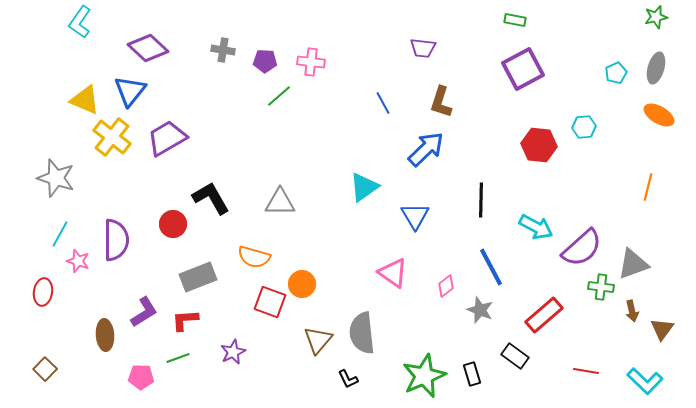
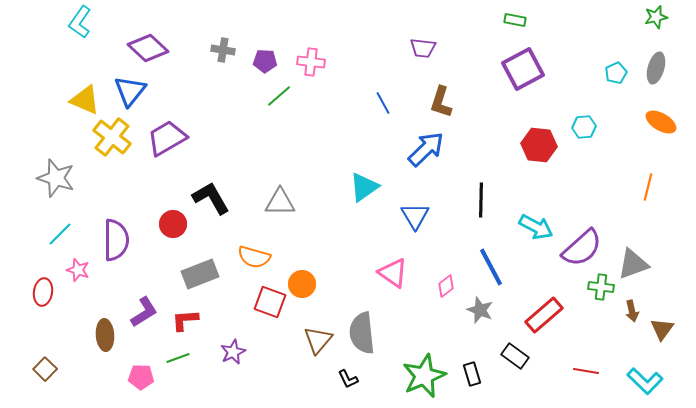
orange ellipse at (659, 115): moved 2 px right, 7 px down
cyan line at (60, 234): rotated 16 degrees clockwise
pink star at (78, 261): moved 9 px down
gray rectangle at (198, 277): moved 2 px right, 3 px up
